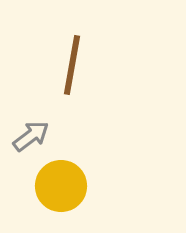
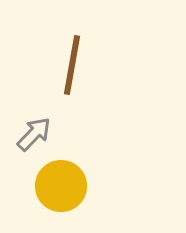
gray arrow: moved 3 px right, 2 px up; rotated 9 degrees counterclockwise
